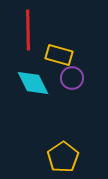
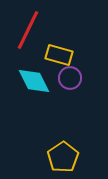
red line: rotated 27 degrees clockwise
purple circle: moved 2 px left
cyan diamond: moved 1 px right, 2 px up
